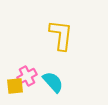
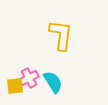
pink cross: moved 2 px right, 2 px down
cyan semicircle: rotated 10 degrees clockwise
